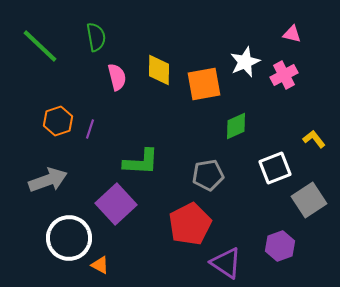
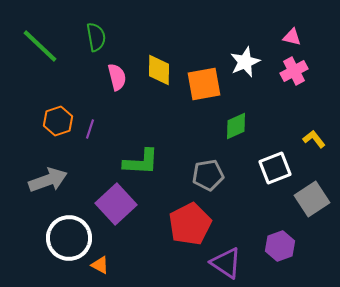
pink triangle: moved 3 px down
pink cross: moved 10 px right, 4 px up
gray square: moved 3 px right, 1 px up
